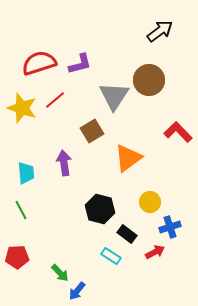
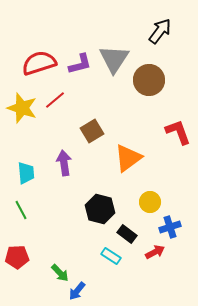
black arrow: rotated 16 degrees counterclockwise
gray triangle: moved 37 px up
red L-shape: rotated 24 degrees clockwise
